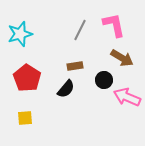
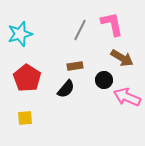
pink L-shape: moved 2 px left, 1 px up
